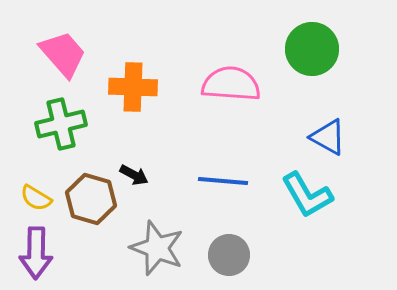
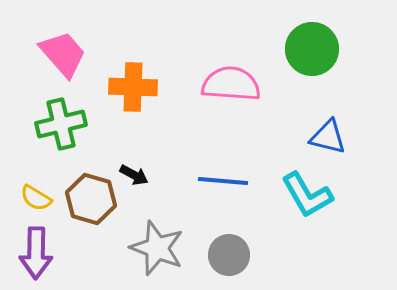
blue triangle: rotated 15 degrees counterclockwise
